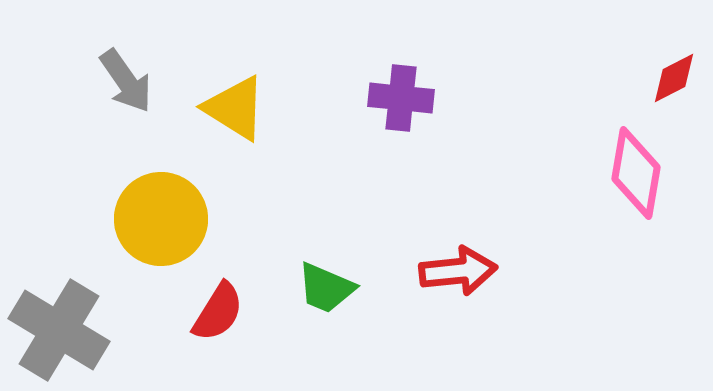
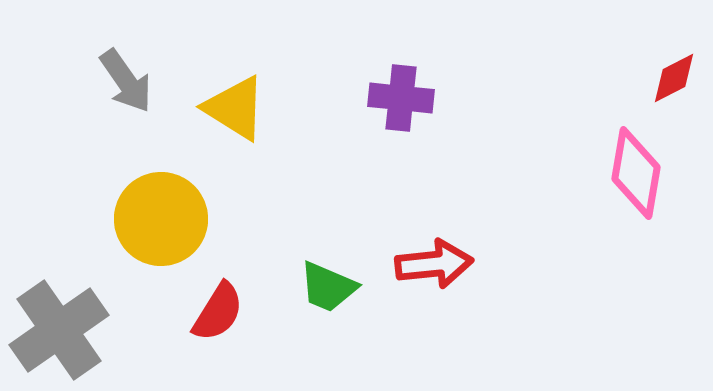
red arrow: moved 24 px left, 7 px up
green trapezoid: moved 2 px right, 1 px up
gray cross: rotated 24 degrees clockwise
